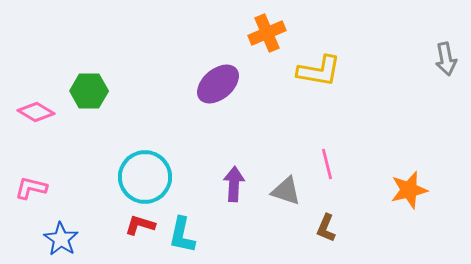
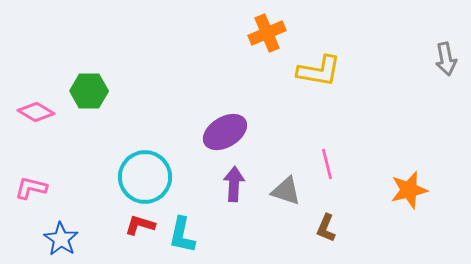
purple ellipse: moved 7 px right, 48 px down; rotated 9 degrees clockwise
